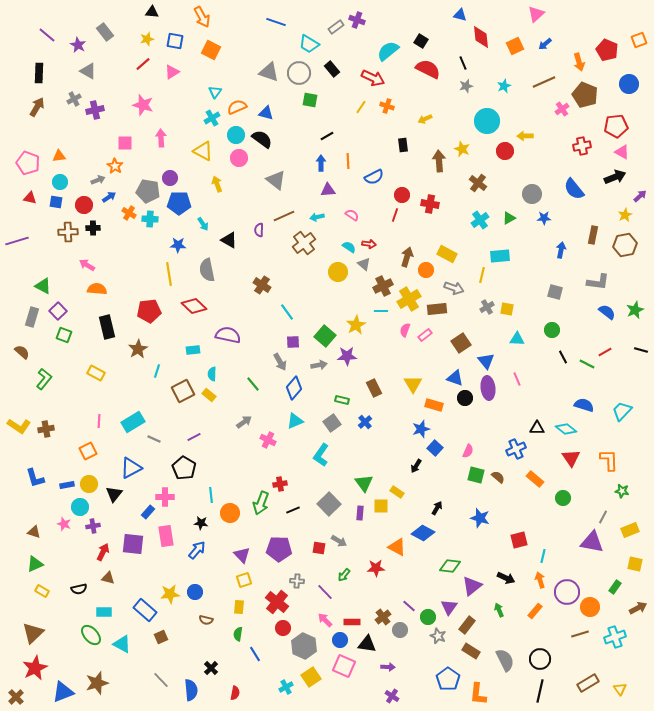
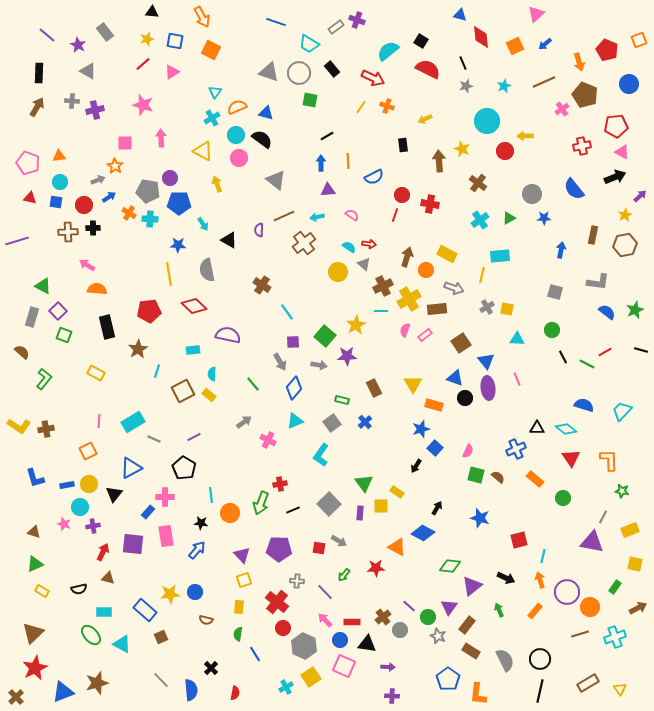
gray cross at (74, 99): moved 2 px left, 2 px down; rotated 32 degrees clockwise
gray arrow at (319, 365): rotated 21 degrees clockwise
purple cross at (392, 696): rotated 32 degrees counterclockwise
